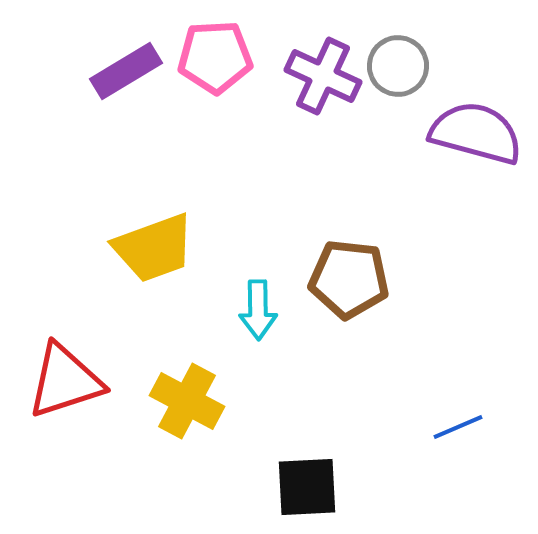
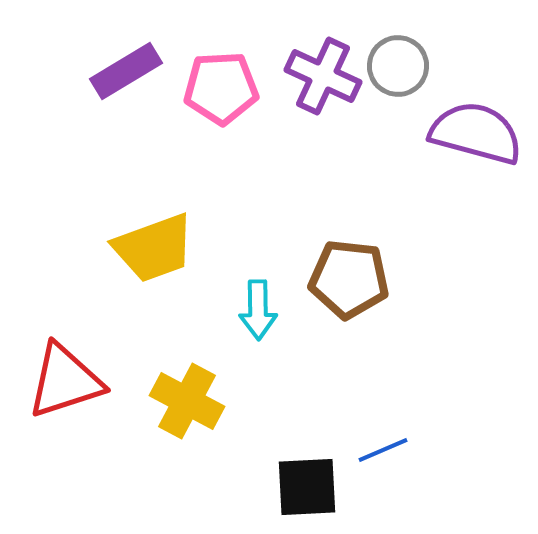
pink pentagon: moved 6 px right, 31 px down
blue line: moved 75 px left, 23 px down
